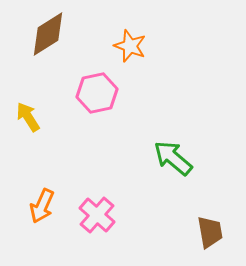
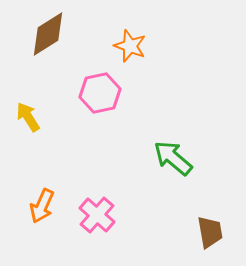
pink hexagon: moved 3 px right
